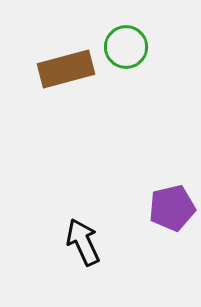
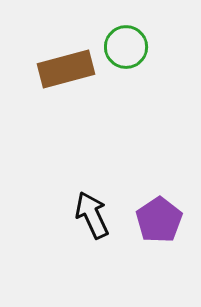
purple pentagon: moved 13 px left, 12 px down; rotated 21 degrees counterclockwise
black arrow: moved 9 px right, 27 px up
